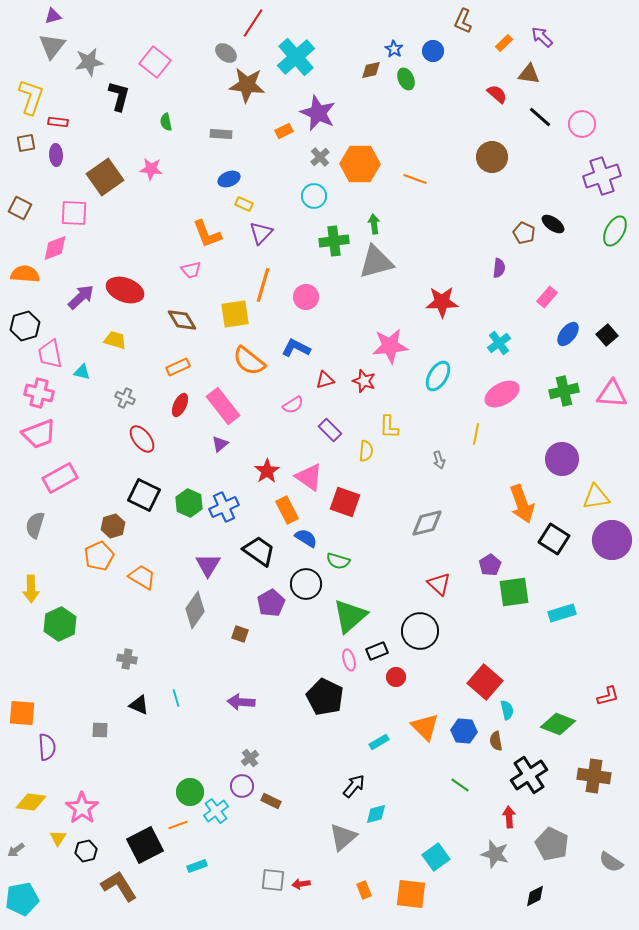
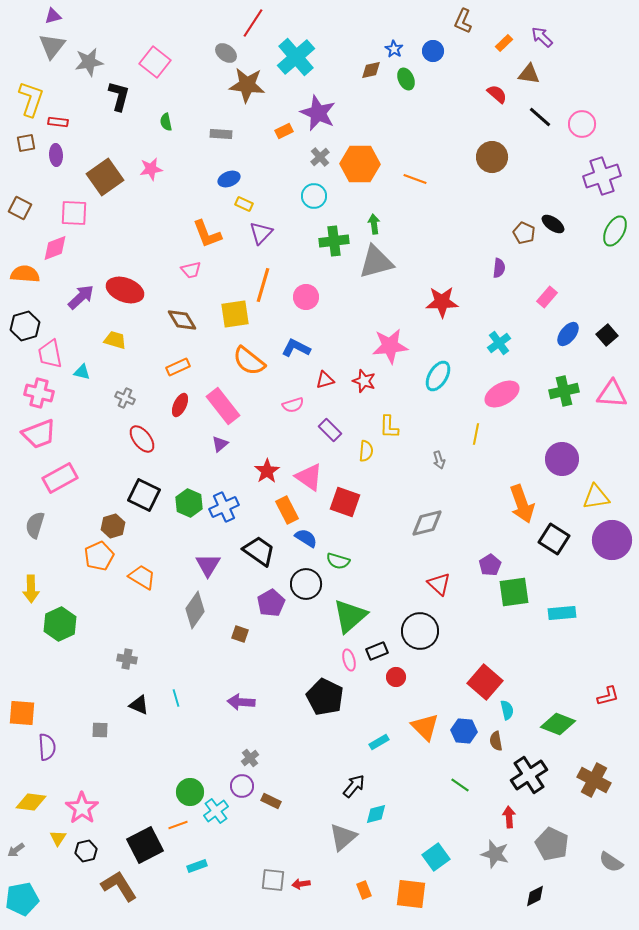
yellow L-shape at (31, 97): moved 2 px down
pink star at (151, 169): rotated 15 degrees counterclockwise
pink semicircle at (293, 405): rotated 15 degrees clockwise
cyan rectangle at (562, 613): rotated 12 degrees clockwise
brown cross at (594, 776): moved 4 px down; rotated 20 degrees clockwise
